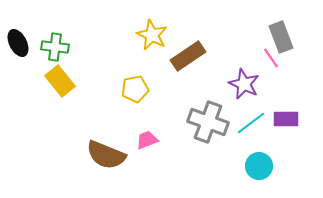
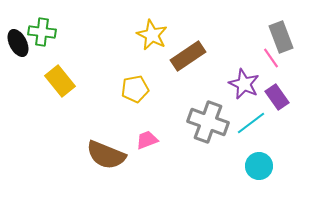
green cross: moved 13 px left, 15 px up
purple rectangle: moved 9 px left, 22 px up; rotated 55 degrees clockwise
